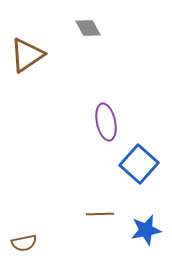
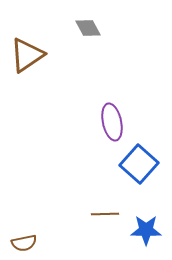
purple ellipse: moved 6 px right
brown line: moved 5 px right
blue star: rotated 12 degrees clockwise
